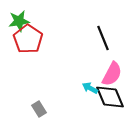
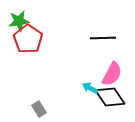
black line: rotated 70 degrees counterclockwise
black diamond: rotated 12 degrees counterclockwise
